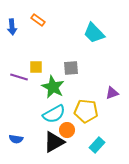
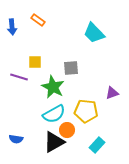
yellow square: moved 1 px left, 5 px up
